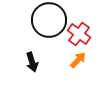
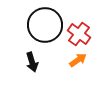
black circle: moved 4 px left, 5 px down
orange arrow: rotated 12 degrees clockwise
